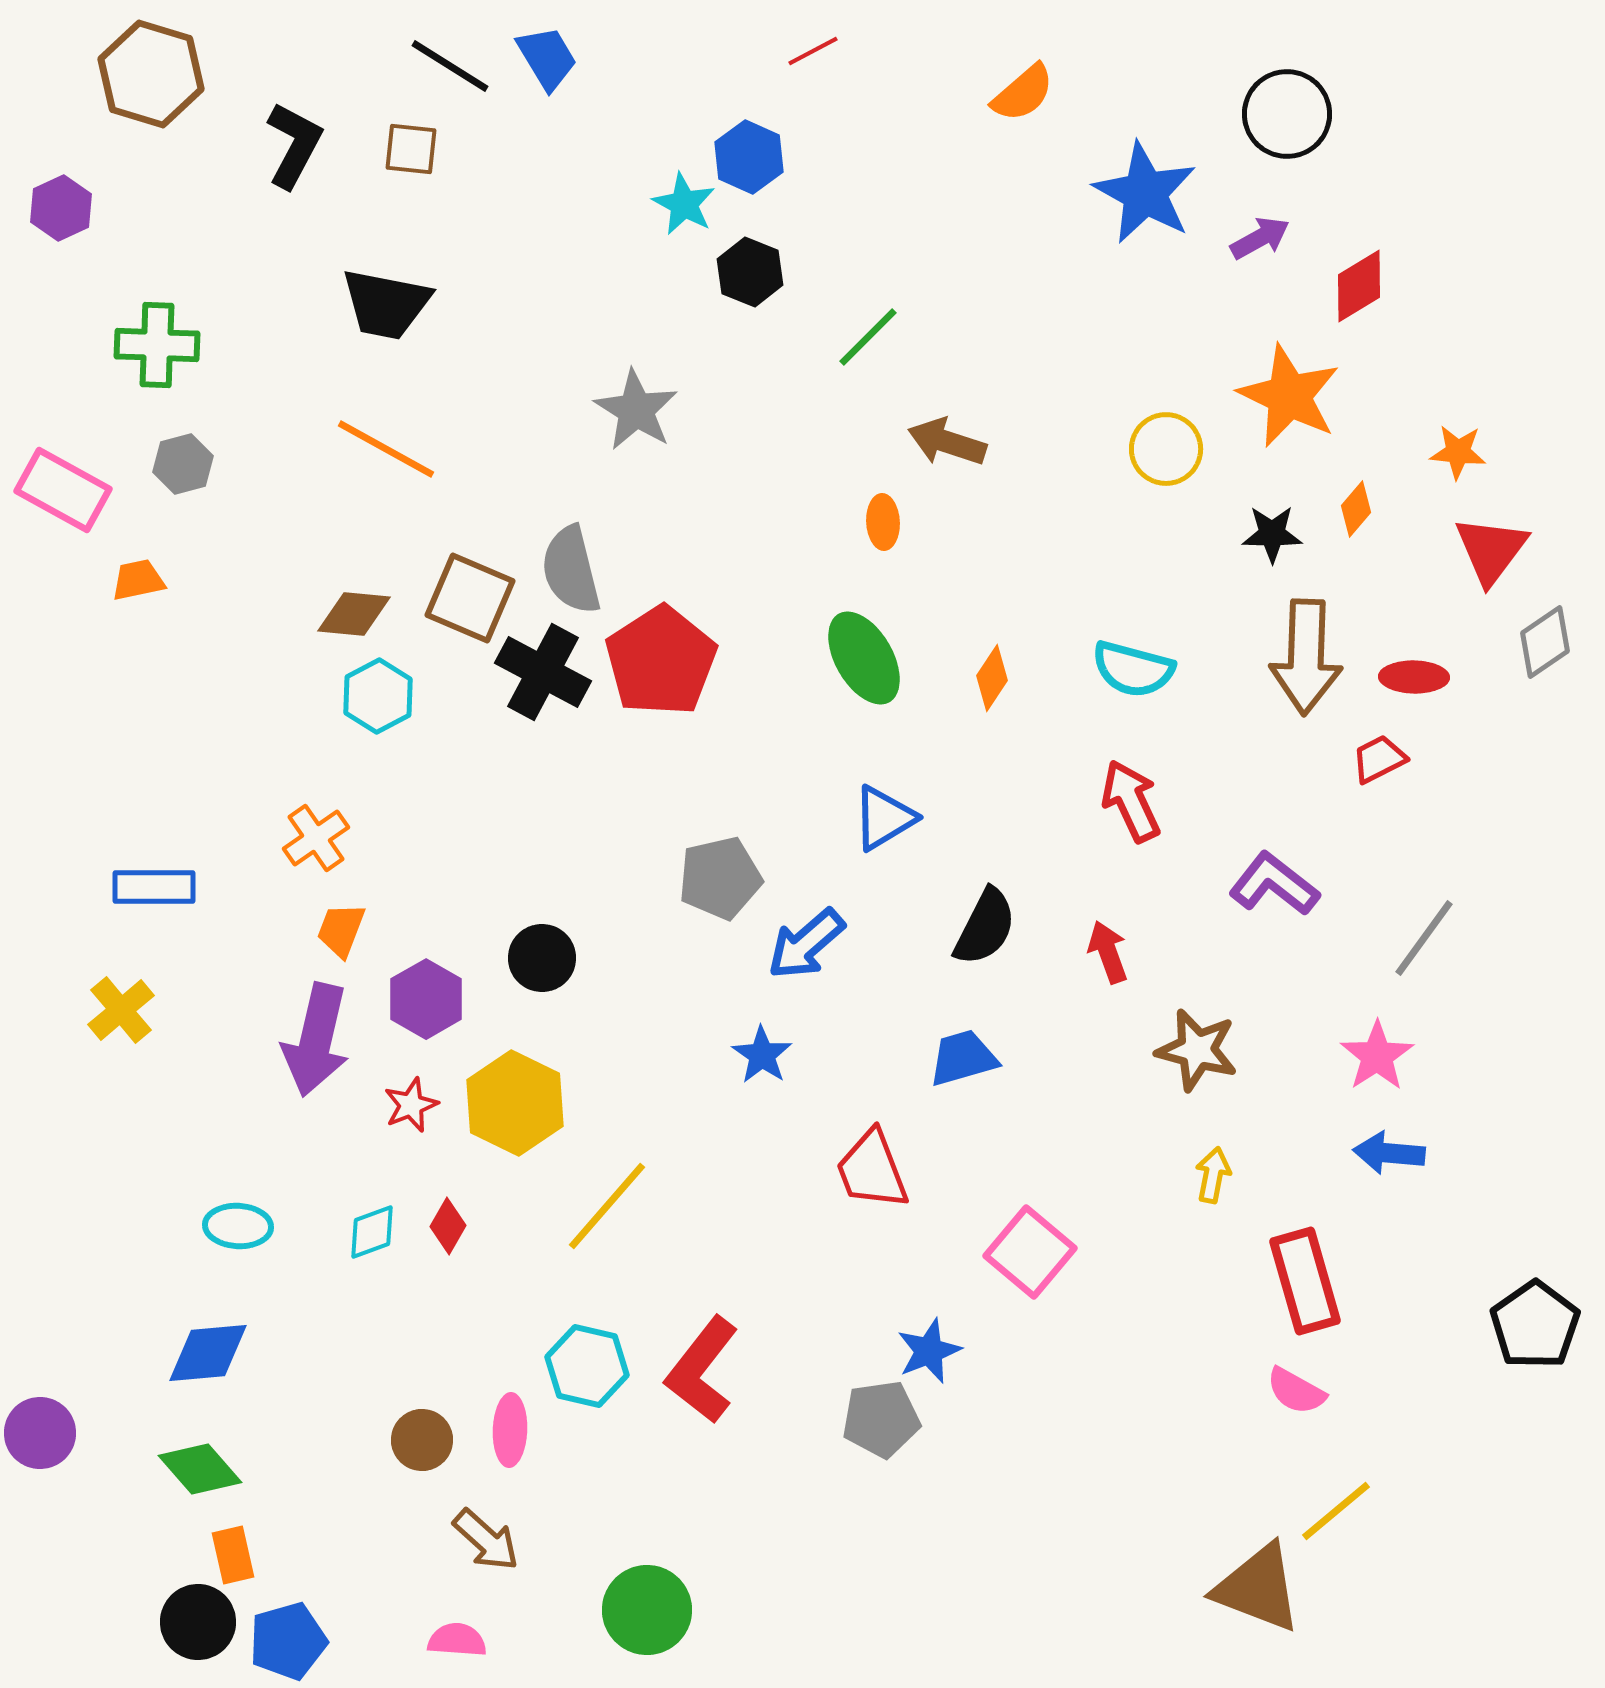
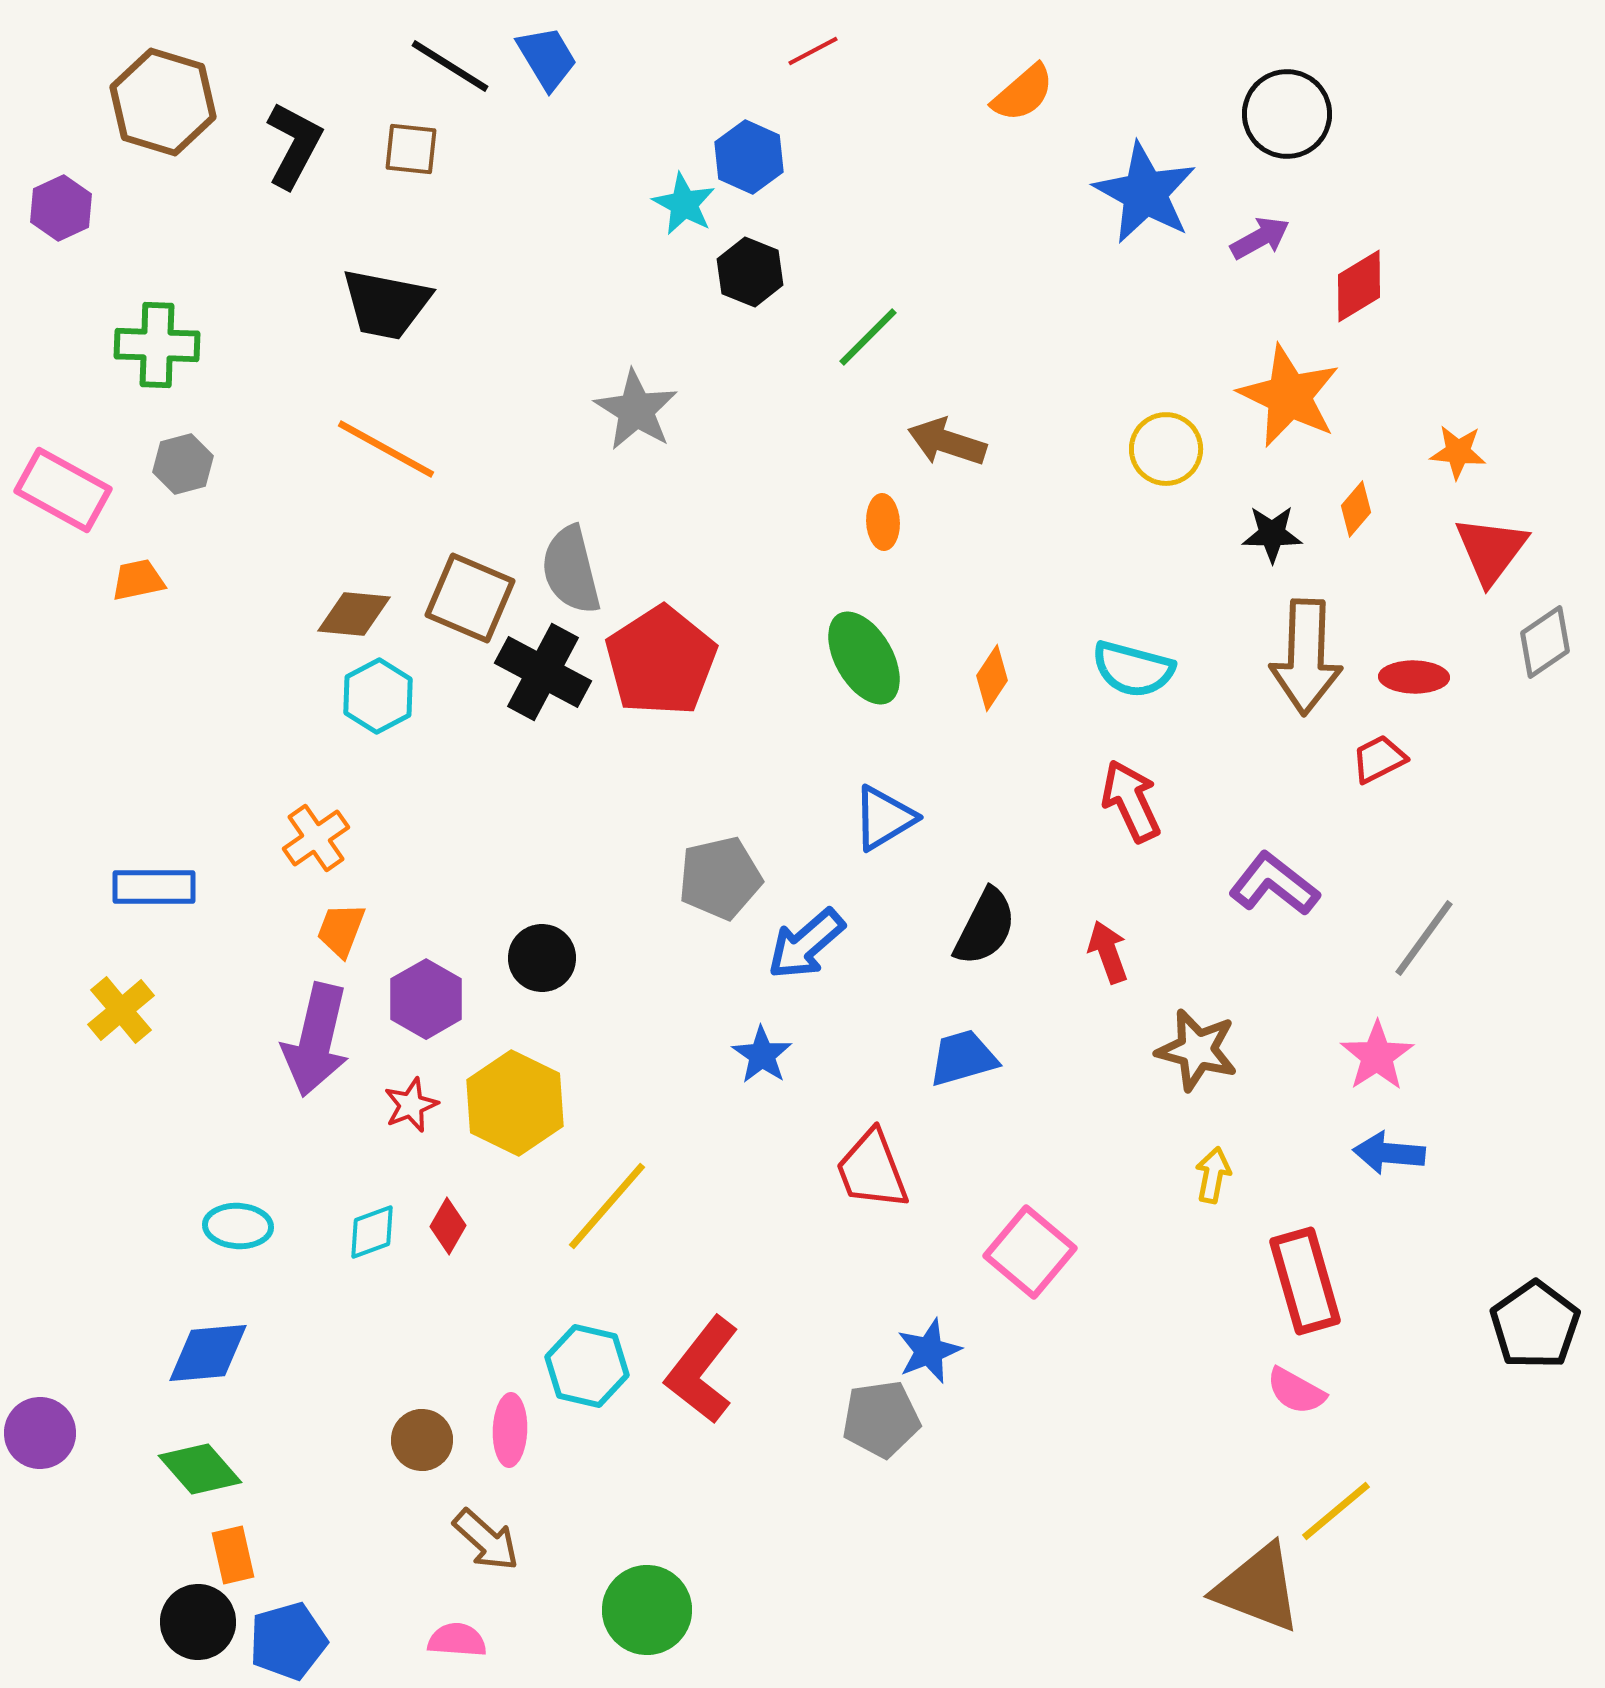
brown hexagon at (151, 74): moved 12 px right, 28 px down
